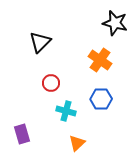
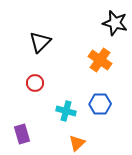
red circle: moved 16 px left
blue hexagon: moved 1 px left, 5 px down
